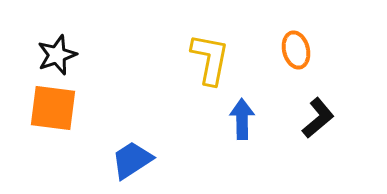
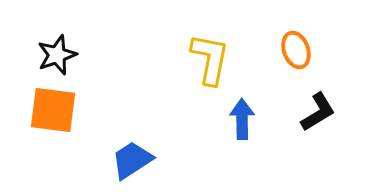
orange ellipse: rotated 6 degrees counterclockwise
orange square: moved 2 px down
black L-shape: moved 6 px up; rotated 9 degrees clockwise
